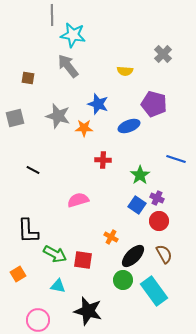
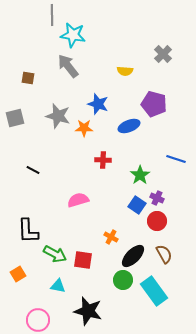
red circle: moved 2 px left
